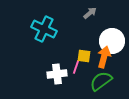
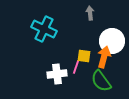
gray arrow: rotated 56 degrees counterclockwise
green semicircle: rotated 90 degrees counterclockwise
